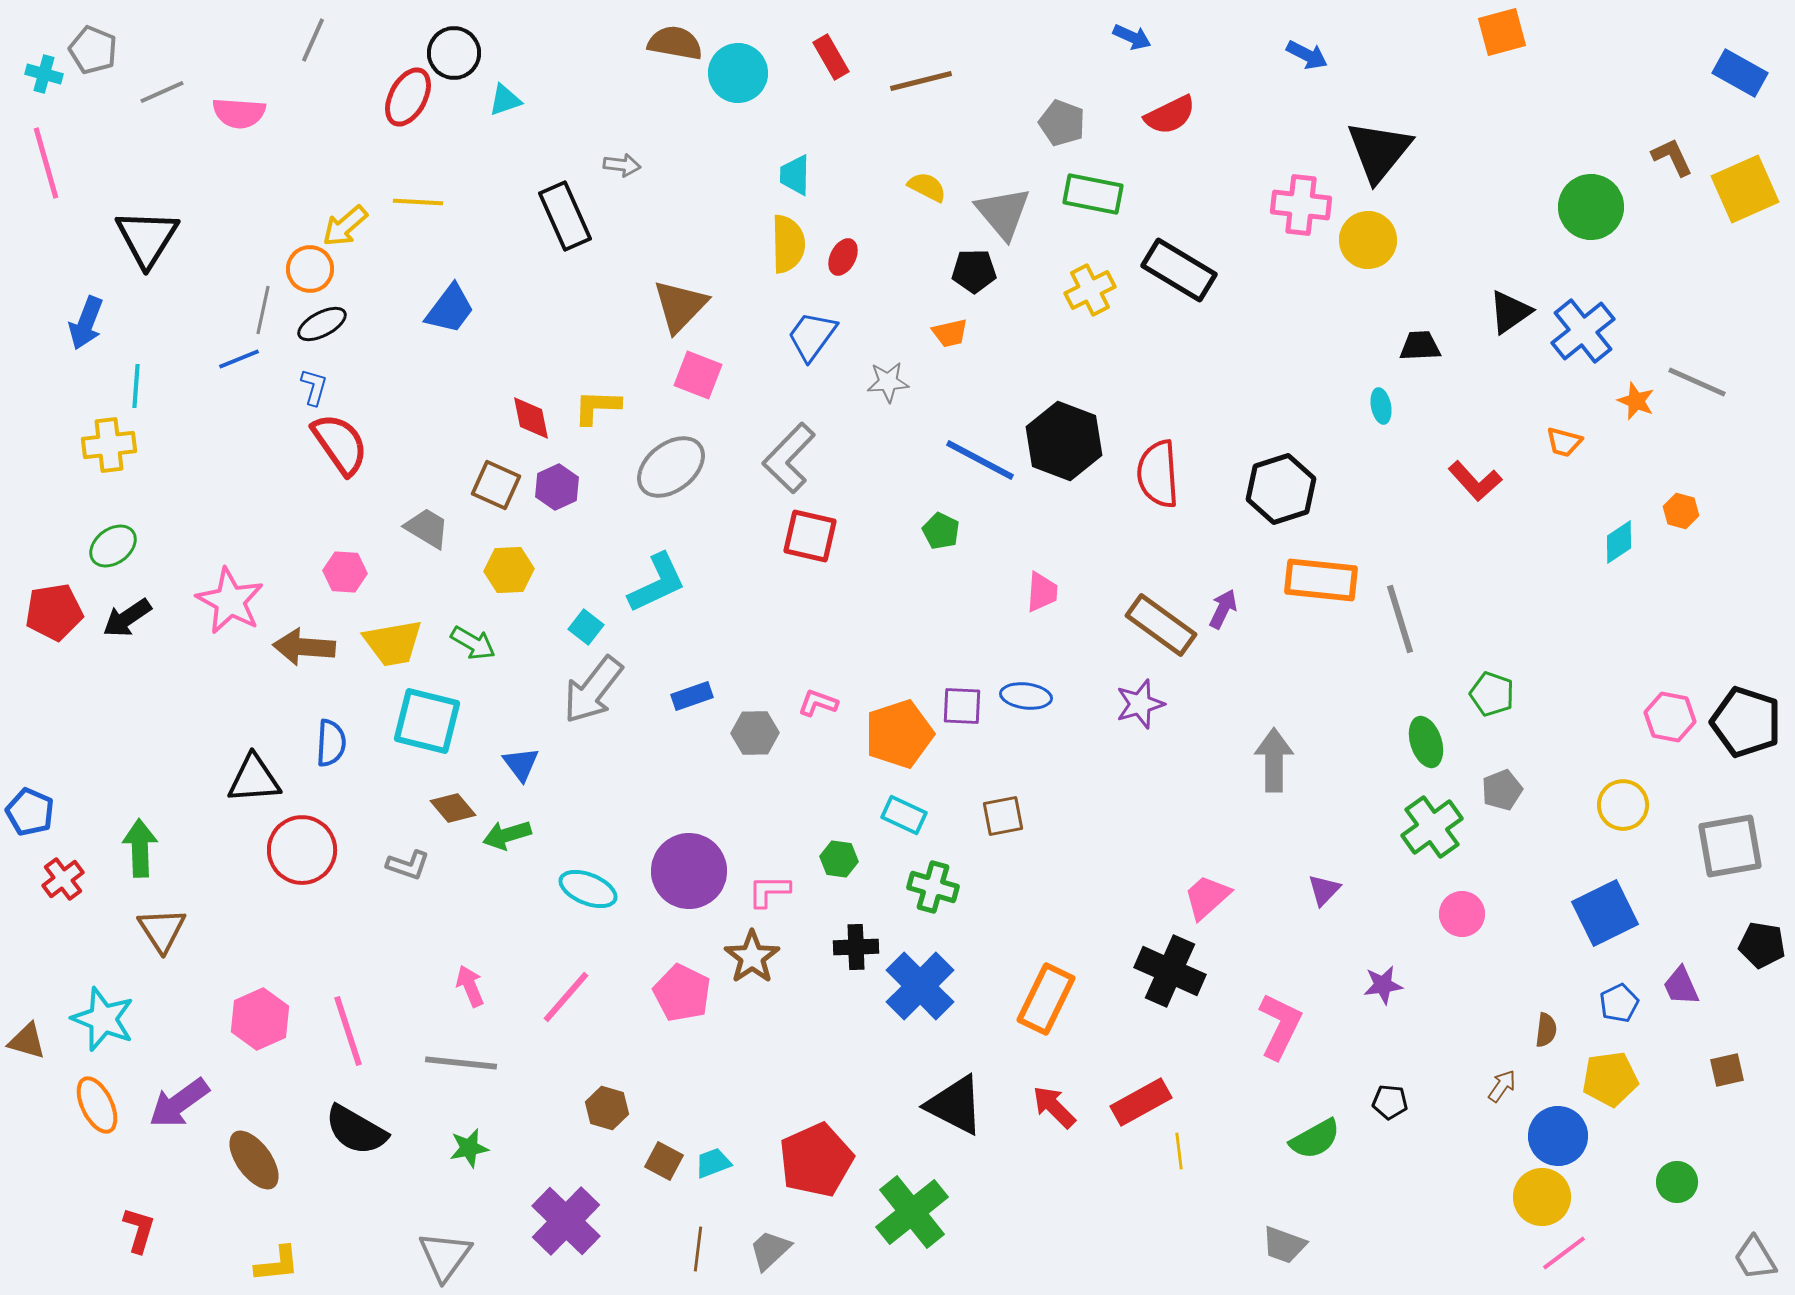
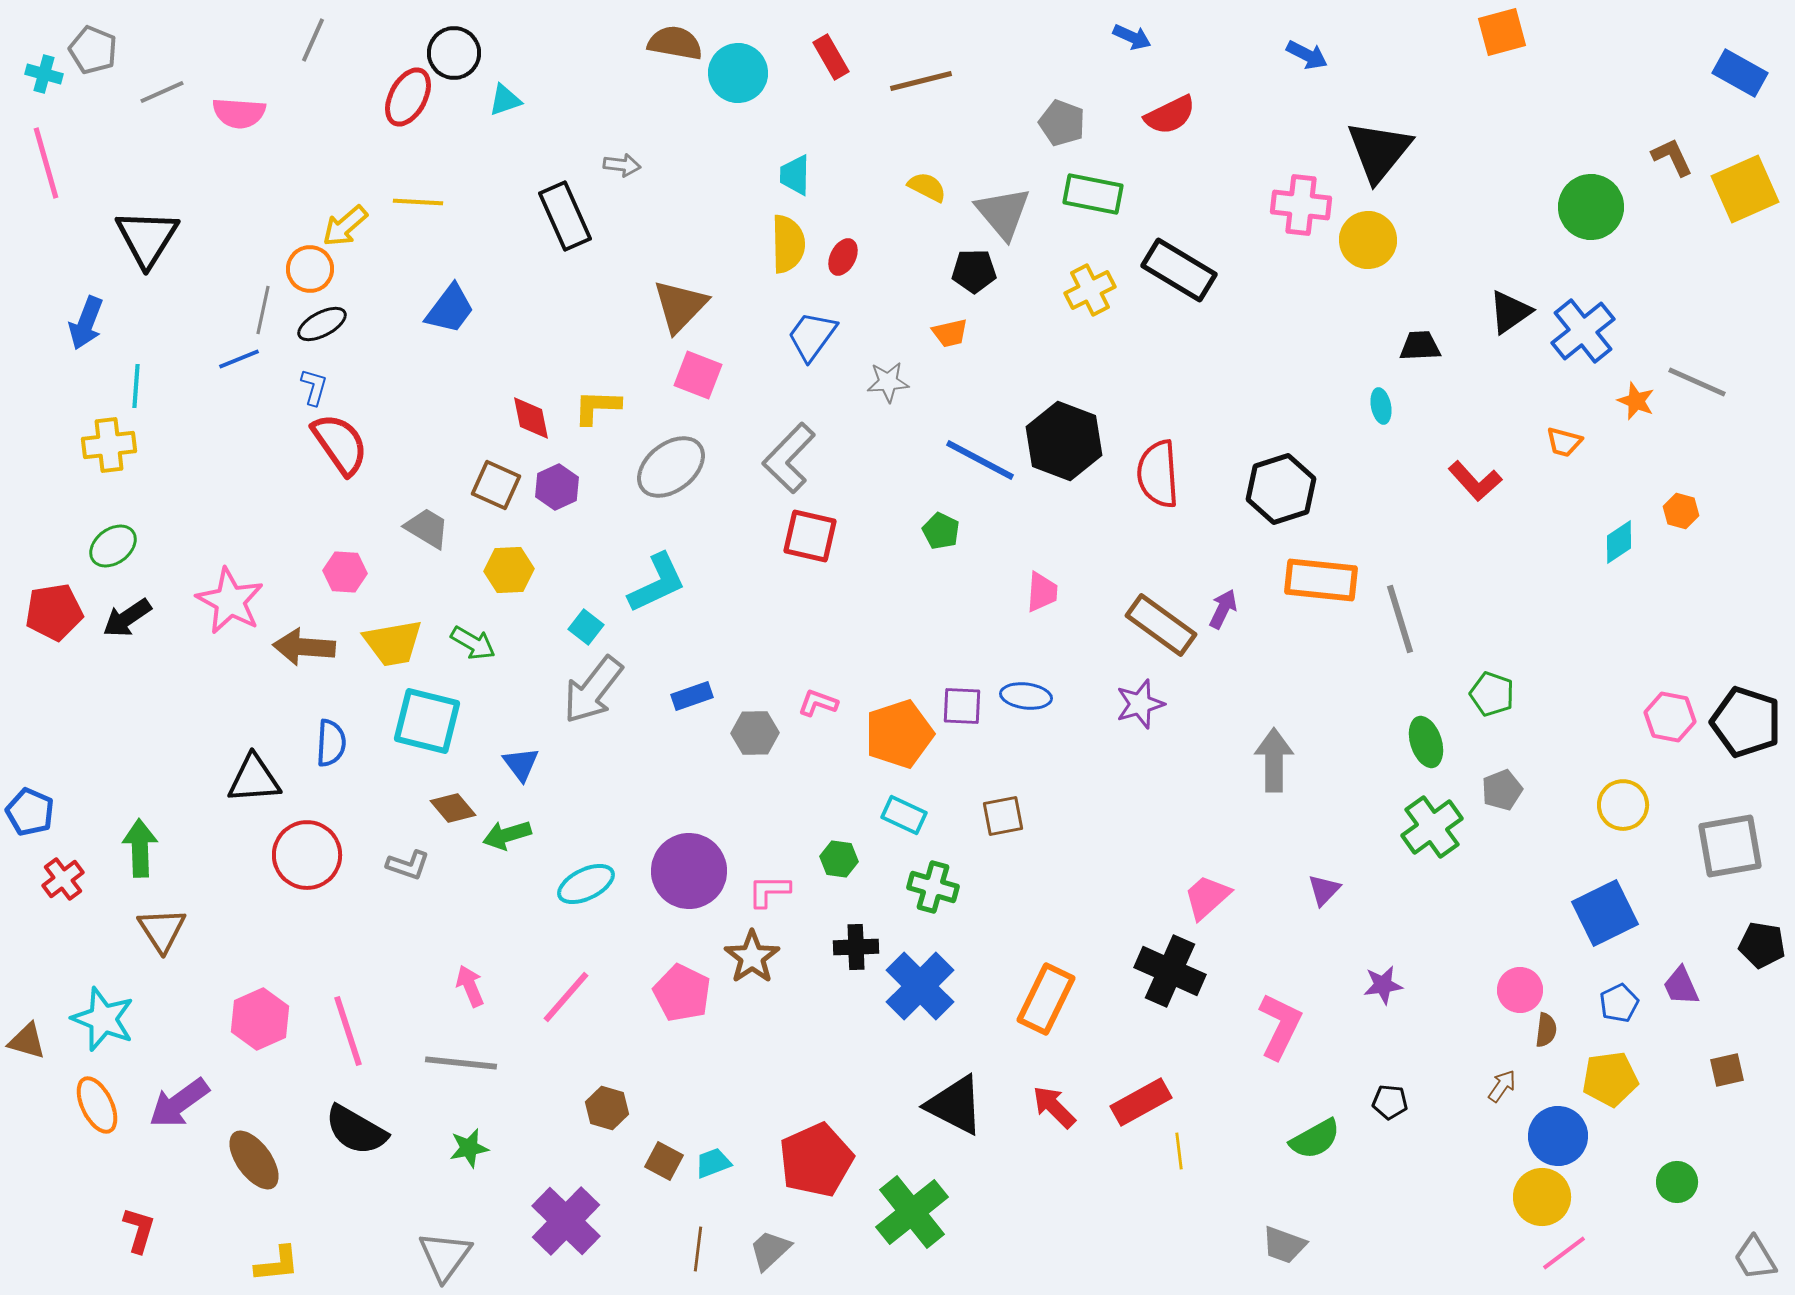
red circle at (302, 850): moved 5 px right, 5 px down
cyan ellipse at (588, 889): moved 2 px left, 5 px up; rotated 48 degrees counterclockwise
pink circle at (1462, 914): moved 58 px right, 76 px down
